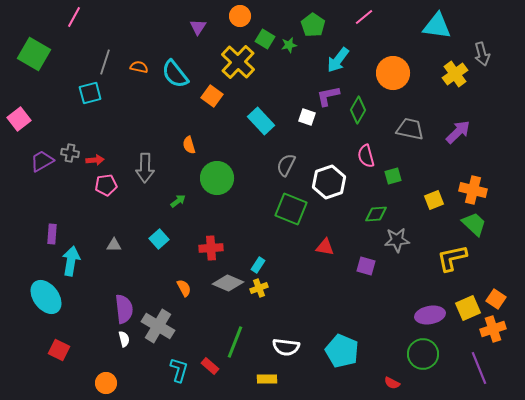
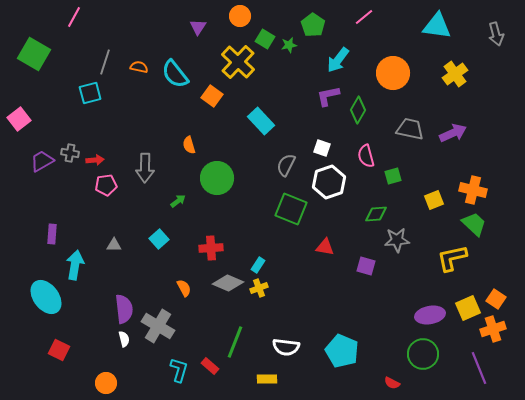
gray arrow at (482, 54): moved 14 px right, 20 px up
white square at (307, 117): moved 15 px right, 31 px down
purple arrow at (458, 132): moved 5 px left, 1 px down; rotated 20 degrees clockwise
cyan arrow at (71, 261): moved 4 px right, 4 px down
